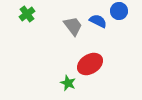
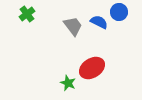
blue circle: moved 1 px down
blue semicircle: moved 1 px right, 1 px down
red ellipse: moved 2 px right, 4 px down
